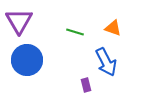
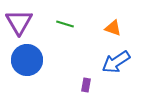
purple triangle: moved 1 px down
green line: moved 10 px left, 8 px up
blue arrow: moved 10 px right; rotated 84 degrees clockwise
purple rectangle: rotated 24 degrees clockwise
